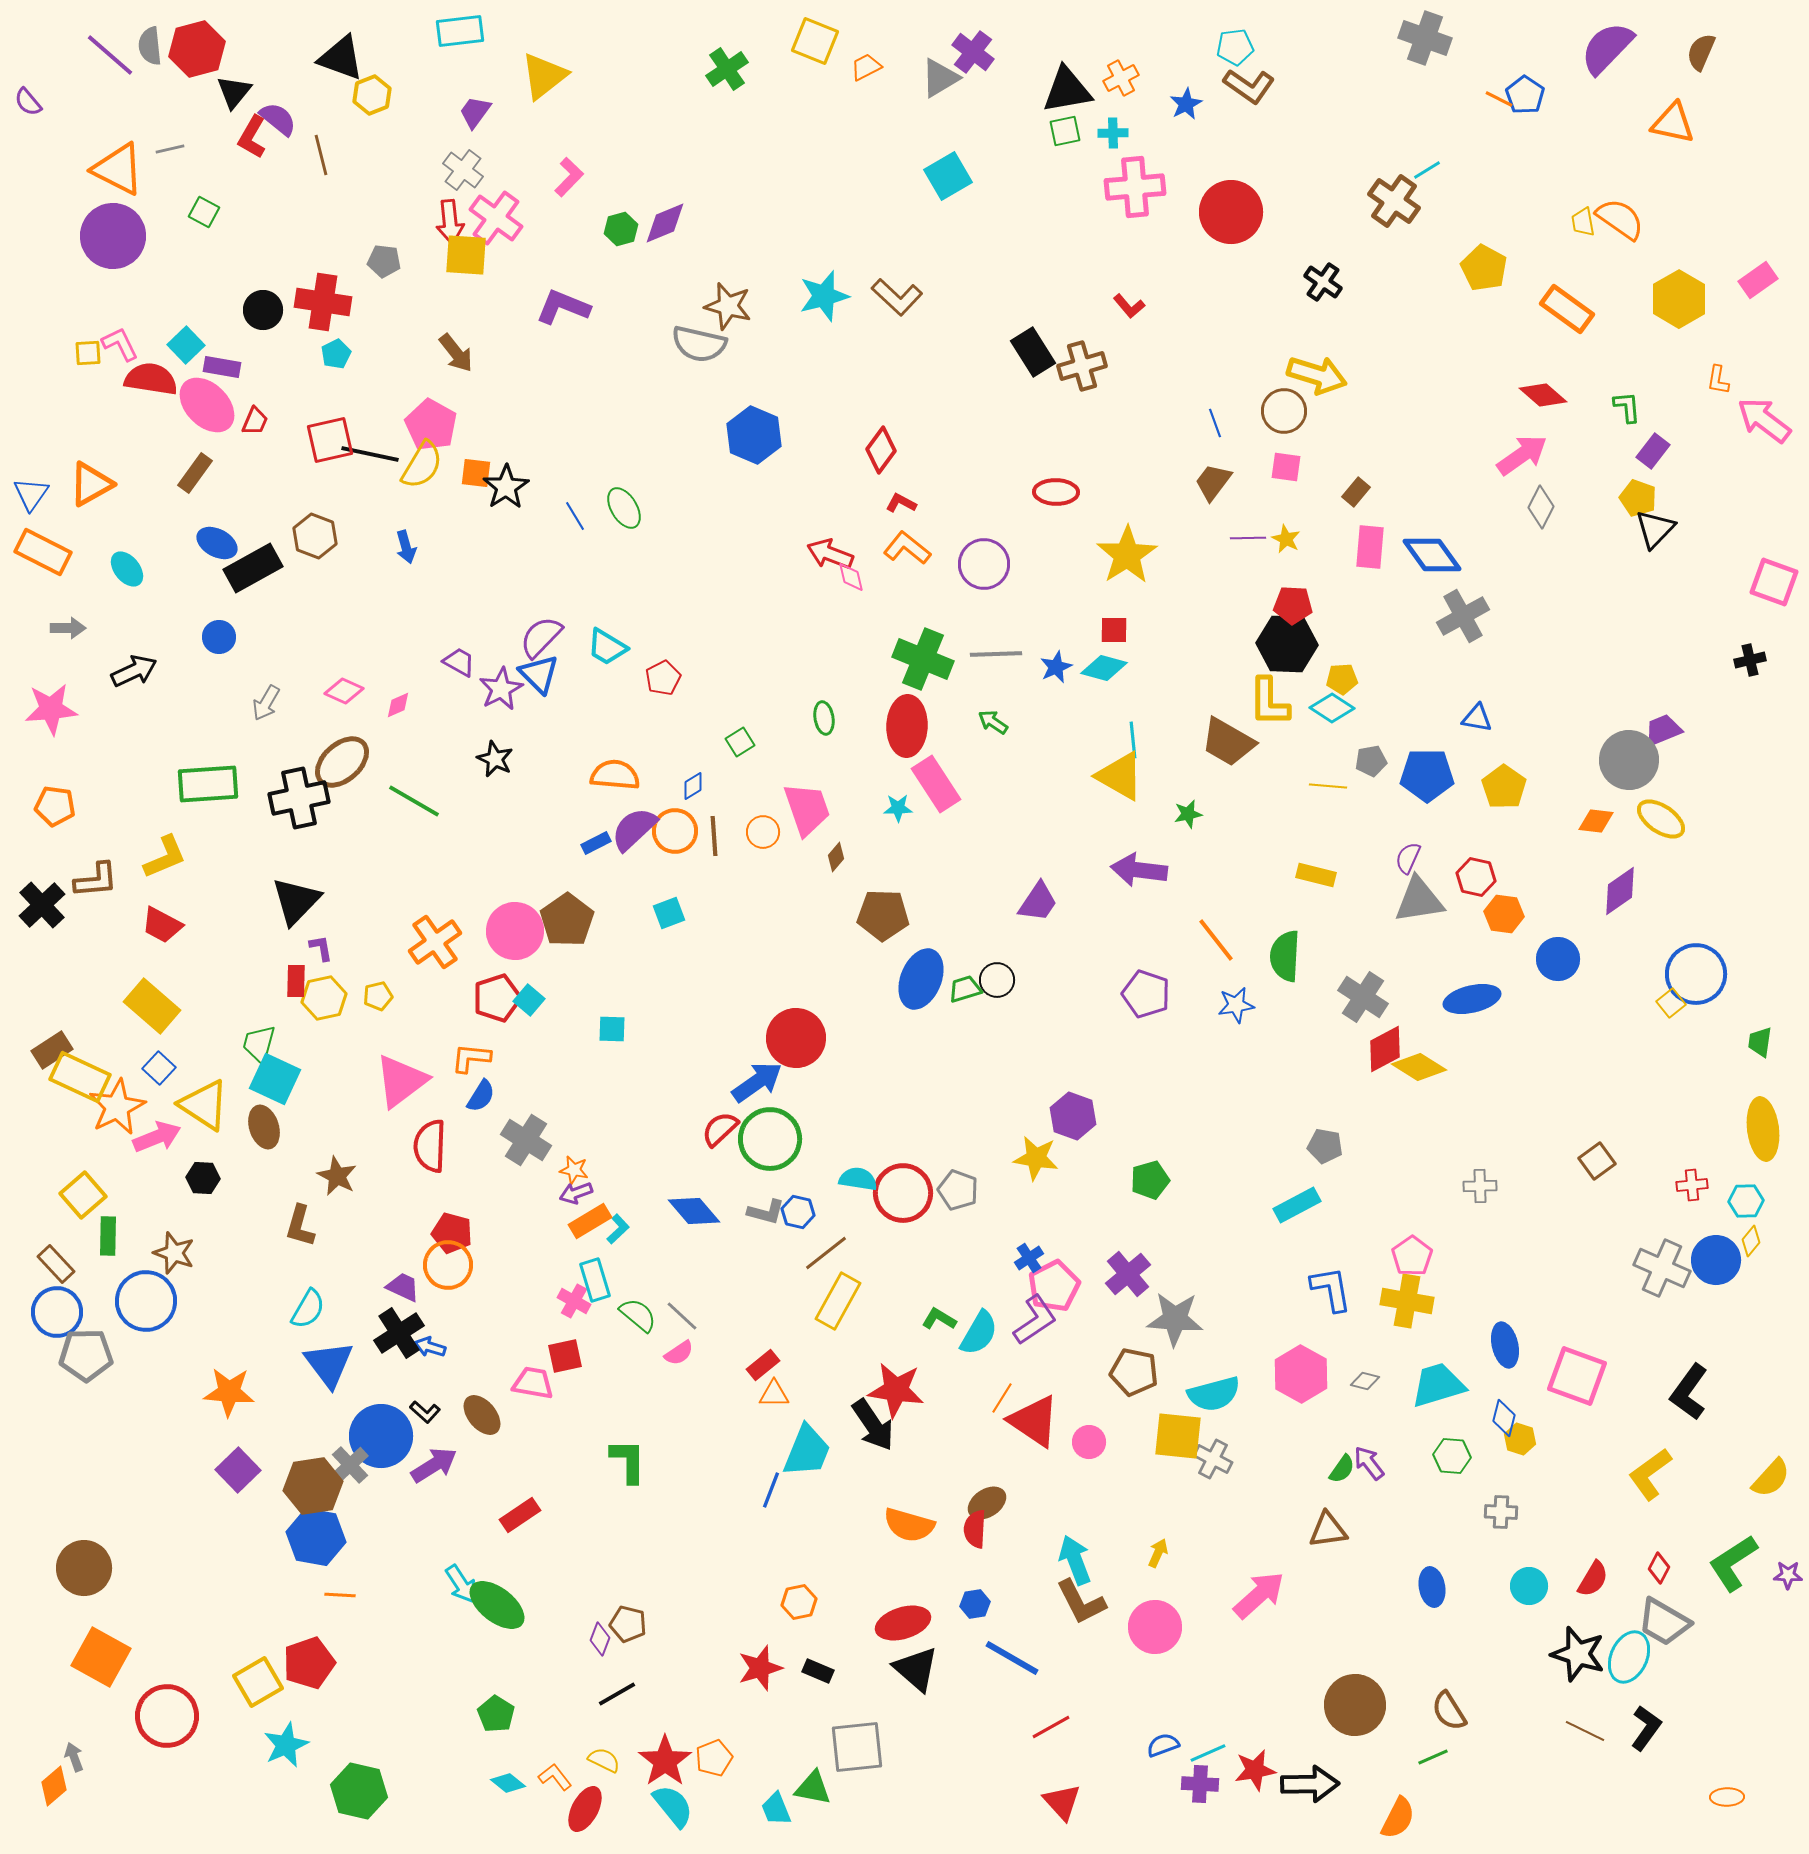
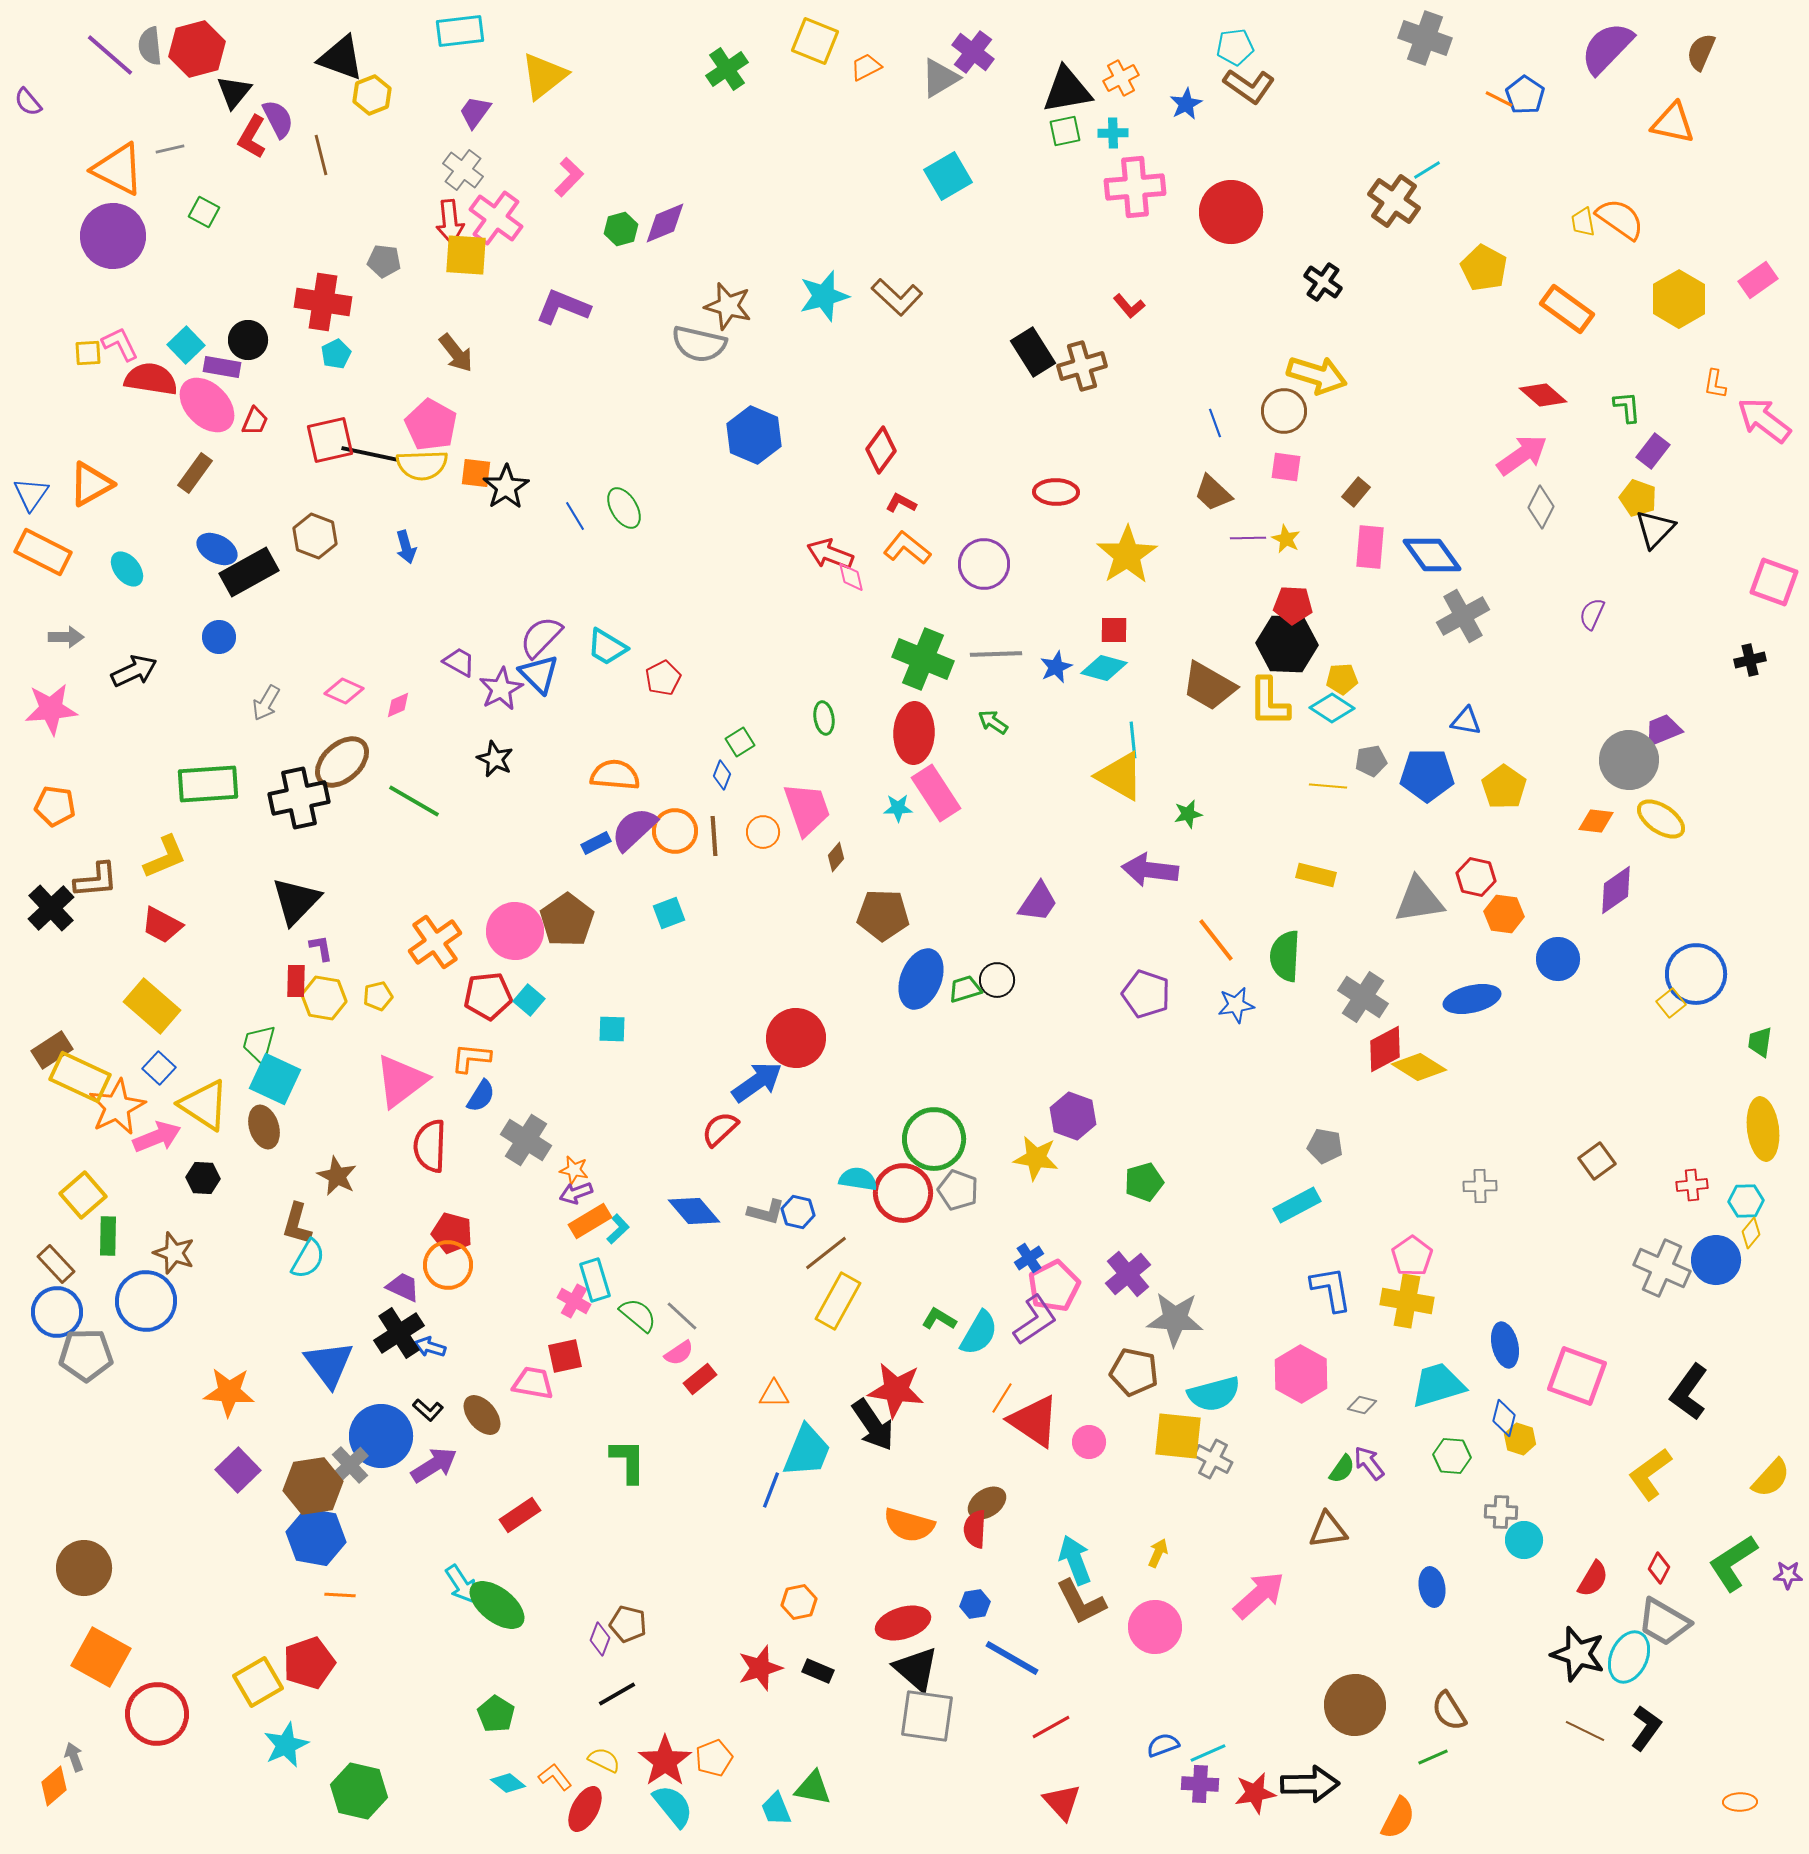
purple semicircle at (278, 119): rotated 24 degrees clockwise
black circle at (263, 310): moved 15 px left, 30 px down
orange L-shape at (1718, 380): moved 3 px left, 4 px down
yellow semicircle at (422, 465): rotated 57 degrees clockwise
brown trapezoid at (1213, 482): moved 11 px down; rotated 84 degrees counterclockwise
blue ellipse at (217, 543): moved 6 px down
black rectangle at (253, 568): moved 4 px left, 4 px down
gray arrow at (68, 628): moved 2 px left, 9 px down
blue triangle at (1477, 718): moved 11 px left, 3 px down
red ellipse at (907, 726): moved 7 px right, 7 px down
brown trapezoid at (1228, 742): moved 19 px left, 56 px up
pink rectangle at (936, 784): moved 9 px down
blue diamond at (693, 786): moved 29 px right, 11 px up; rotated 36 degrees counterclockwise
purple semicircle at (1408, 858): moved 184 px right, 244 px up
purple arrow at (1139, 870): moved 11 px right
purple diamond at (1620, 891): moved 4 px left, 1 px up
black cross at (42, 905): moved 9 px right, 3 px down
yellow hexagon at (324, 998): rotated 21 degrees clockwise
red pentagon at (497, 998): moved 9 px left, 2 px up; rotated 12 degrees clockwise
green circle at (770, 1139): moved 164 px right
green pentagon at (1150, 1180): moved 6 px left, 2 px down
brown L-shape at (300, 1226): moved 3 px left, 2 px up
yellow diamond at (1751, 1241): moved 8 px up
cyan semicircle at (308, 1309): moved 50 px up
red rectangle at (763, 1365): moved 63 px left, 14 px down
gray diamond at (1365, 1381): moved 3 px left, 24 px down
black L-shape at (425, 1412): moved 3 px right, 2 px up
cyan circle at (1529, 1586): moved 5 px left, 46 px up
red circle at (167, 1716): moved 10 px left, 2 px up
gray square at (857, 1747): moved 70 px right, 31 px up; rotated 14 degrees clockwise
red star at (1255, 1770): moved 23 px down
orange ellipse at (1727, 1797): moved 13 px right, 5 px down
